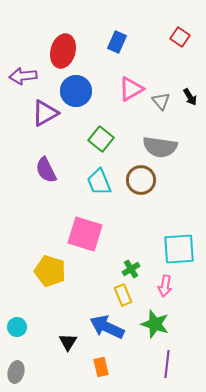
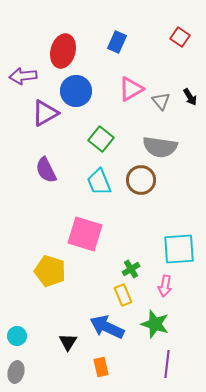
cyan circle: moved 9 px down
